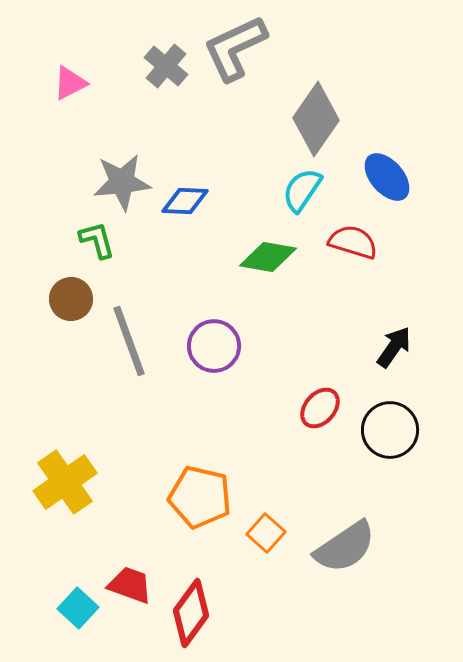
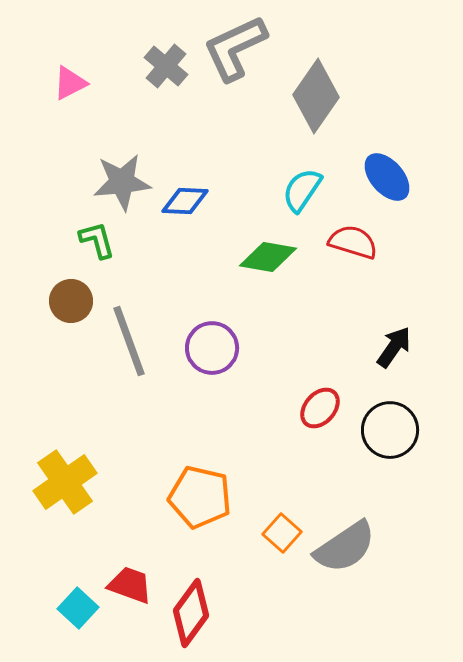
gray diamond: moved 23 px up
brown circle: moved 2 px down
purple circle: moved 2 px left, 2 px down
orange square: moved 16 px right
